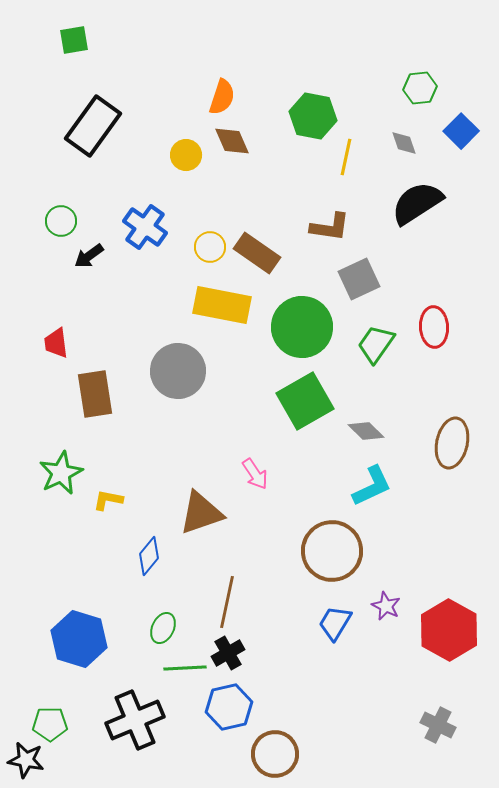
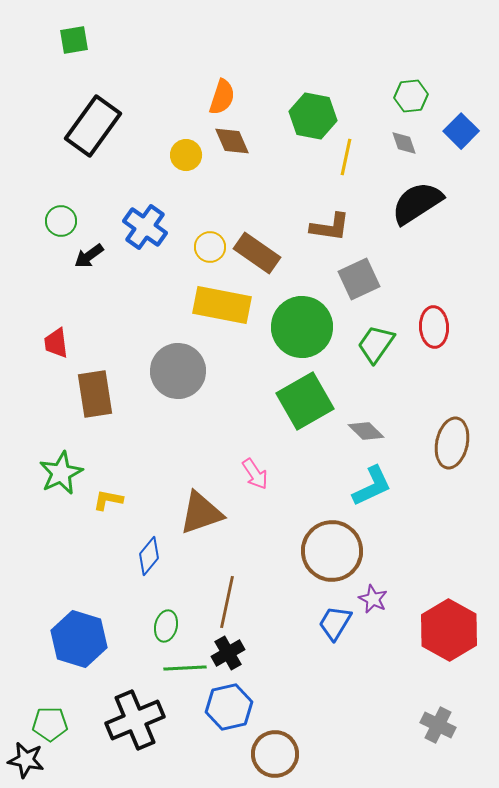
green hexagon at (420, 88): moved 9 px left, 8 px down
purple star at (386, 606): moved 13 px left, 7 px up
green ellipse at (163, 628): moved 3 px right, 2 px up; rotated 12 degrees counterclockwise
